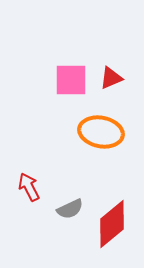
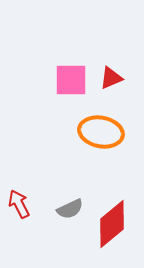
red arrow: moved 10 px left, 17 px down
